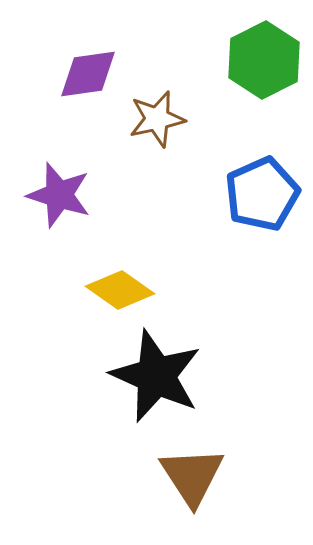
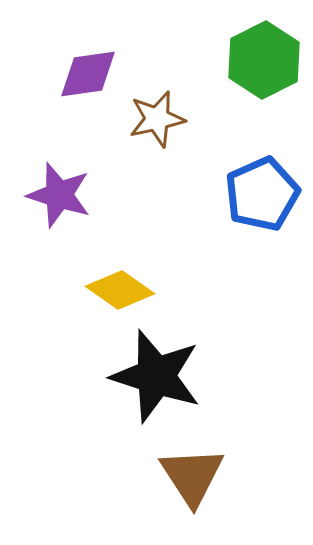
black star: rotated 6 degrees counterclockwise
